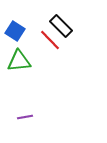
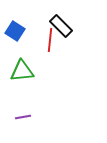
red line: rotated 50 degrees clockwise
green triangle: moved 3 px right, 10 px down
purple line: moved 2 px left
